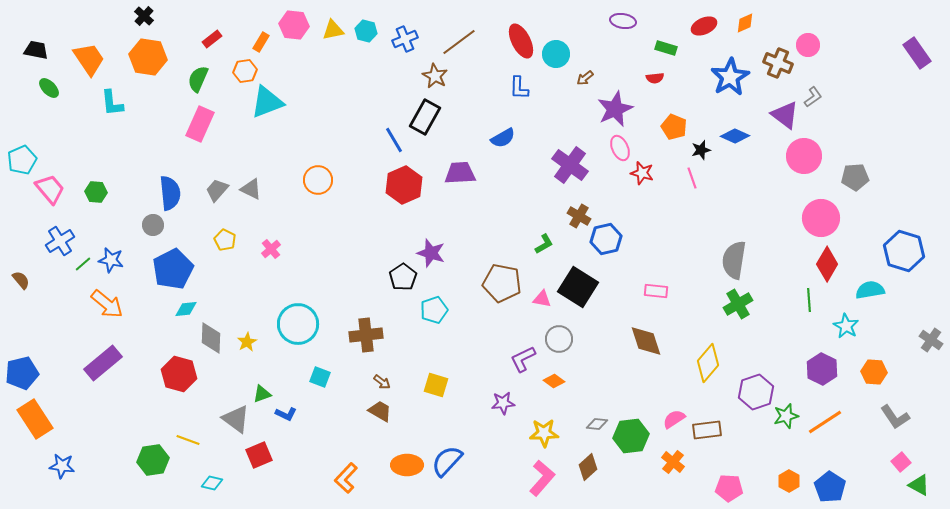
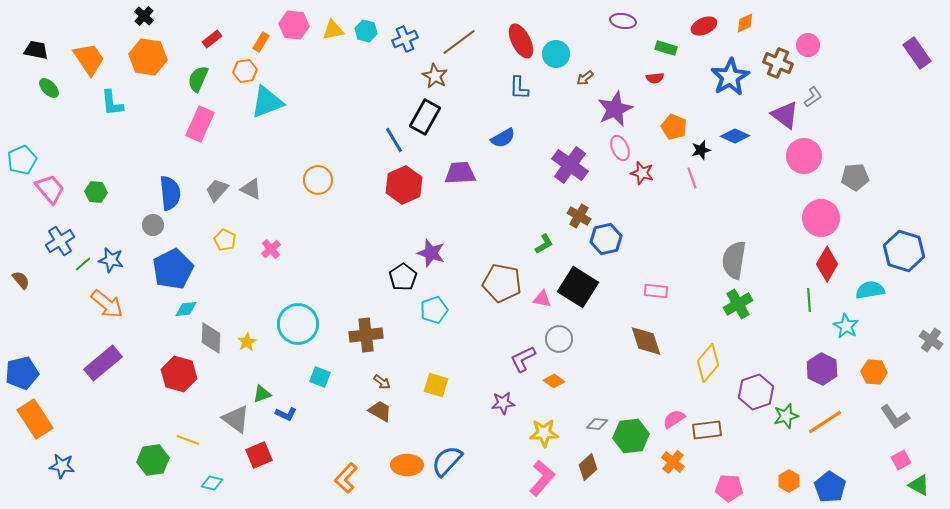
pink square at (901, 462): moved 2 px up; rotated 12 degrees clockwise
